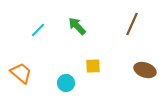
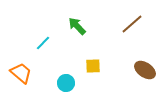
brown line: rotated 25 degrees clockwise
cyan line: moved 5 px right, 13 px down
brown ellipse: rotated 15 degrees clockwise
